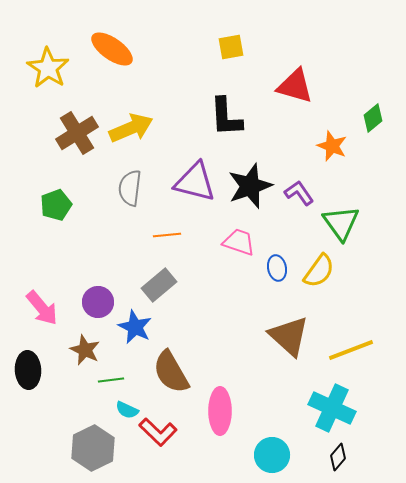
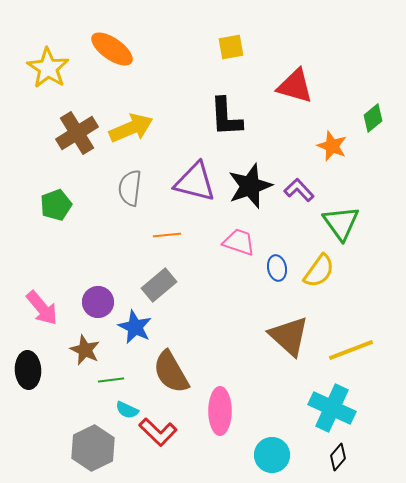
purple L-shape: moved 3 px up; rotated 8 degrees counterclockwise
